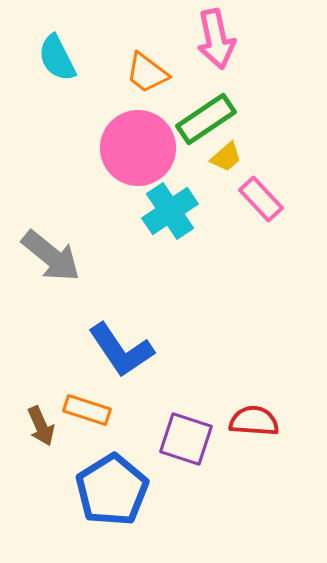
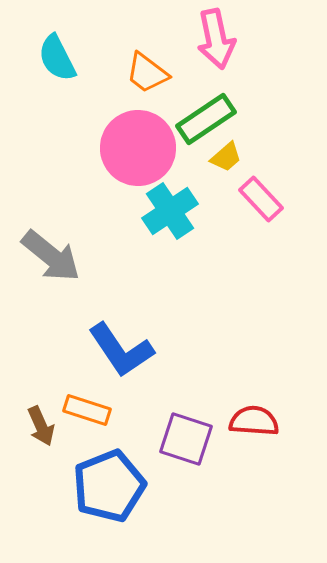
blue pentagon: moved 3 px left, 4 px up; rotated 10 degrees clockwise
